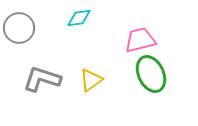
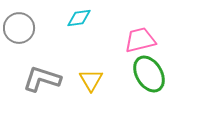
green ellipse: moved 2 px left; rotated 6 degrees counterclockwise
yellow triangle: rotated 25 degrees counterclockwise
